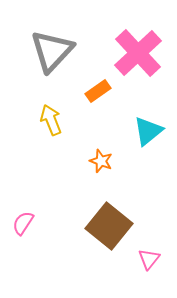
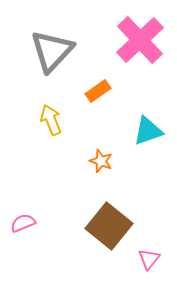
pink cross: moved 2 px right, 13 px up
cyan triangle: rotated 20 degrees clockwise
pink semicircle: rotated 35 degrees clockwise
